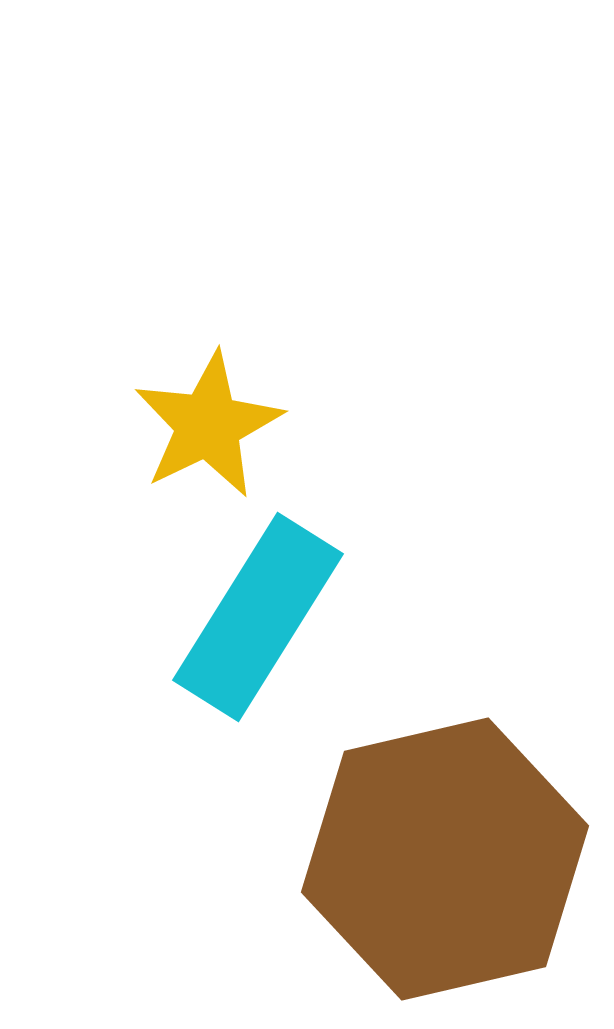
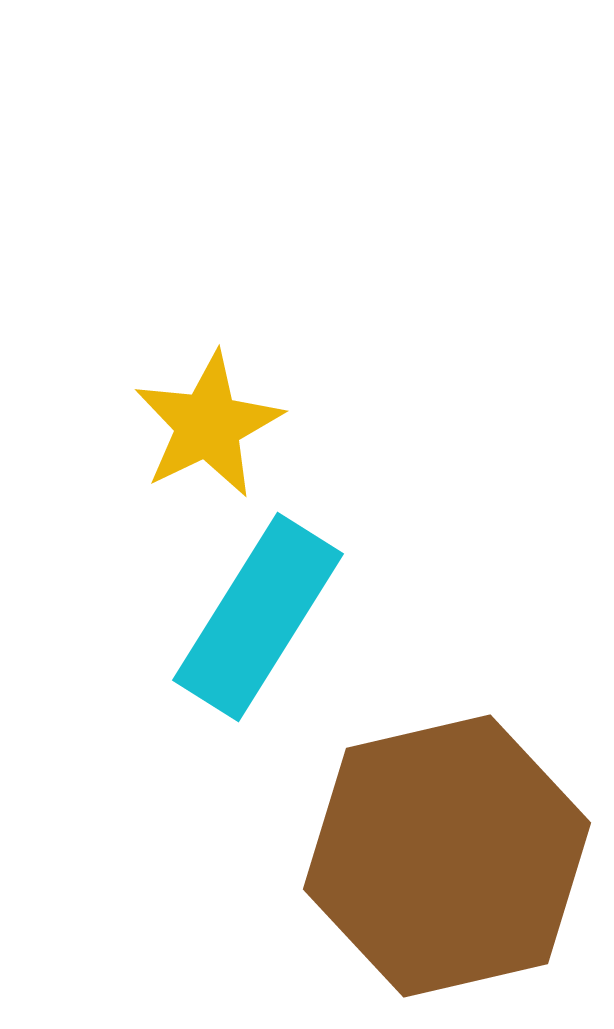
brown hexagon: moved 2 px right, 3 px up
